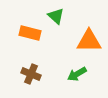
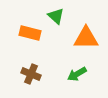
orange triangle: moved 3 px left, 3 px up
